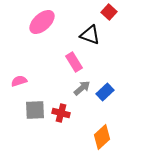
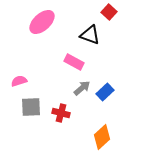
pink rectangle: rotated 30 degrees counterclockwise
gray square: moved 4 px left, 3 px up
